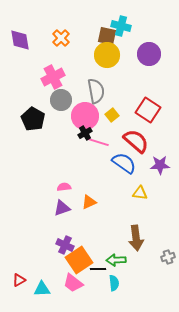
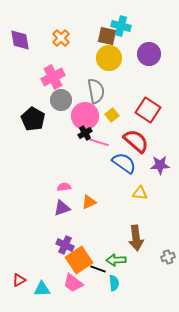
yellow circle: moved 2 px right, 3 px down
black line: rotated 21 degrees clockwise
